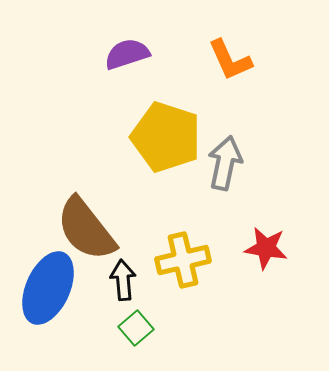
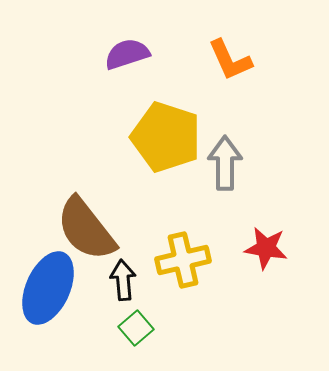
gray arrow: rotated 12 degrees counterclockwise
